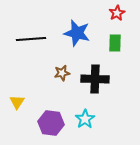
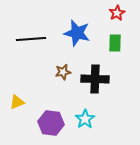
brown star: moved 1 px right, 1 px up
yellow triangle: rotated 35 degrees clockwise
